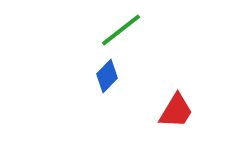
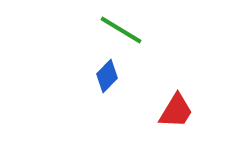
green line: rotated 69 degrees clockwise
